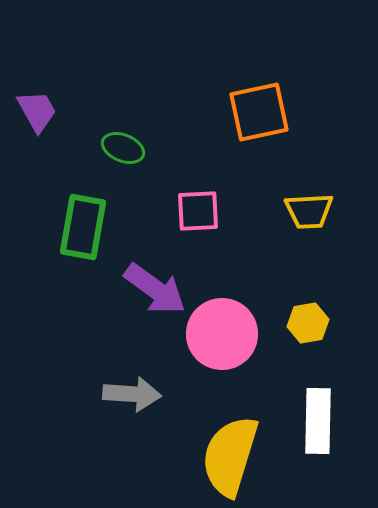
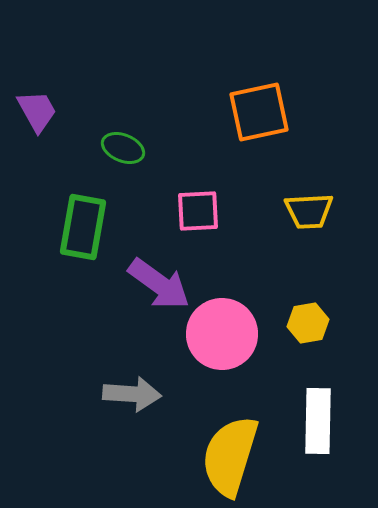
purple arrow: moved 4 px right, 5 px up
